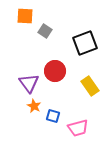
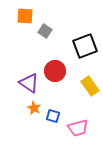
black square: moved 3 px down
purple triangle: rotated 20 degrees counterclockwise
orange star: moved 2 px down
